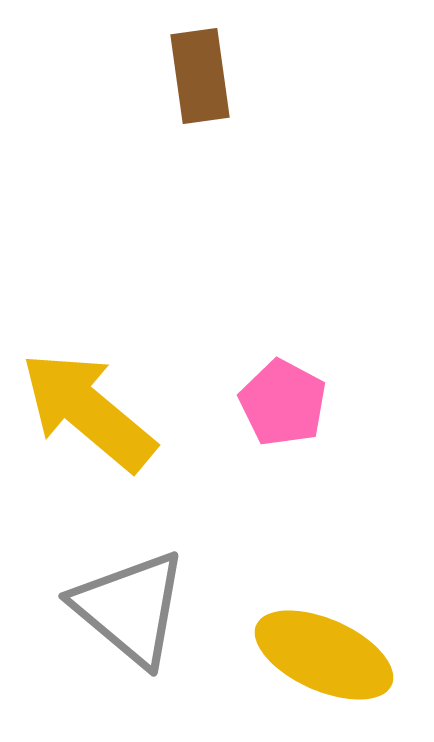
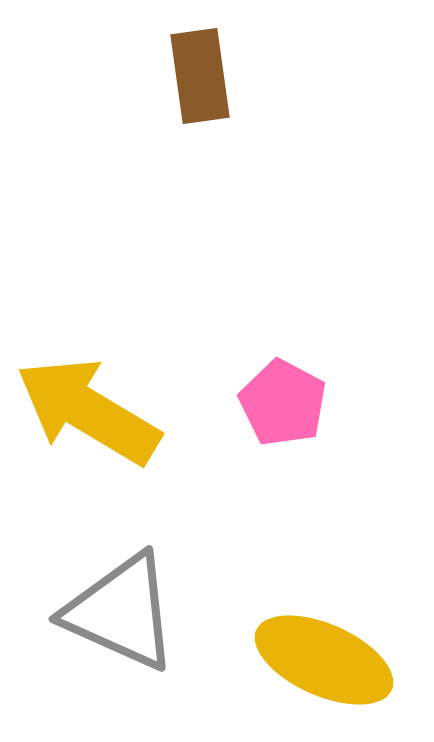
yellow arrow: rotated 9 degrees counterclockwise
gray triangle: moved 9 px left, 4 px down; rotated 16 degrees counterclockwise
yellow ellipse: moved 5 px down
